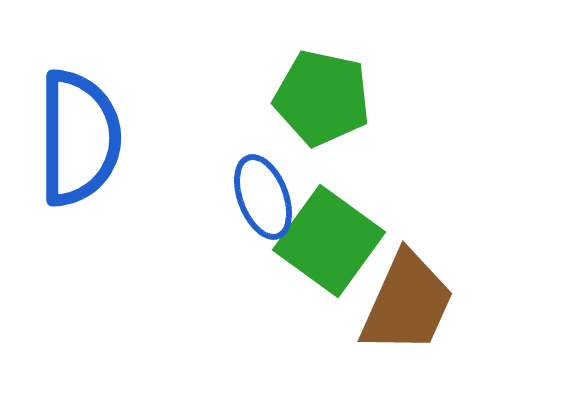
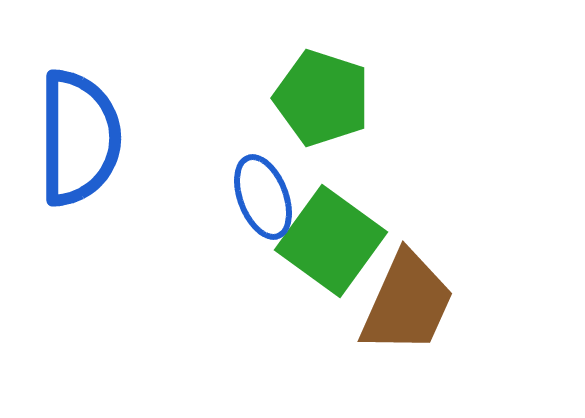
green pentagon: rotated 6 degrees clockwise
green square: moved 2 px right
